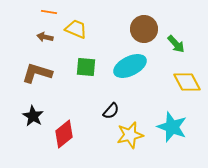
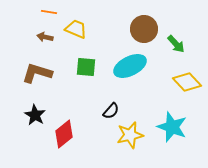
yellow diamond: rotated 16 degrees counterclockwise
black star: moved 2 px right, 1 px up
